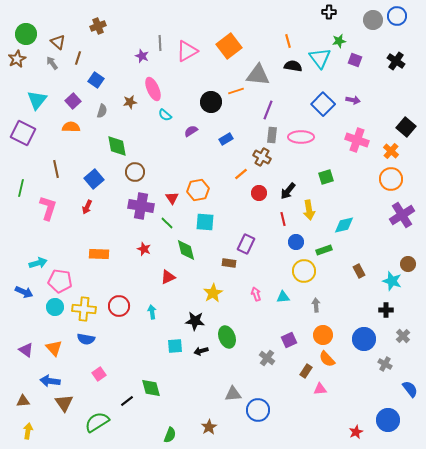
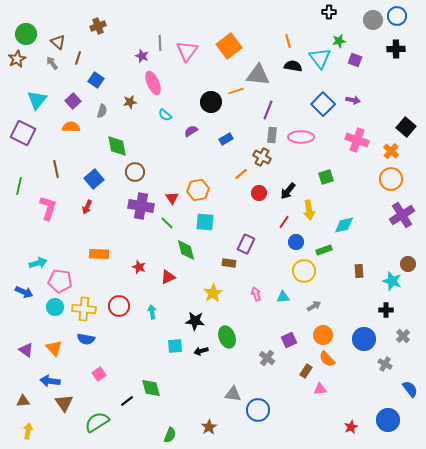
pink triangle at (187, 51): rotated 25 degrees counterclockwise
black cross at (396, 61): moved 12 px up; rotated 36 degrees counterclockwise
pink ellipse at (153, 89): moved 6 px up
green line at (21, 188): moved 2 px left, 2 px up
red line at (283, 219): moved 1 px right, 3 px down; rotated 48 degrees clockwise
red star at (144, 249): moved 5 px left, 18 px down
brown rectangle at (359, 271): rotated 24 degrees clockwise
gray arrow at (316, 305): moved 2 px left, 1 px down; rotated 64 degrees clockwise
gray triangle at (233, 394): rotated 12 degrees clockwise
red star at (356, 432): moved 5 px left, 5 px up
